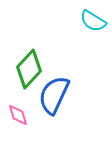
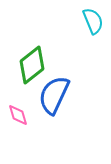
cyan semicircle: rotated 144 degrees counterclockwise
green diamond: moved 3 px right, 4 px up; rotated 9 degrees clockwise
